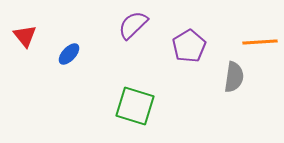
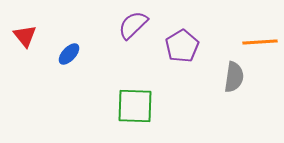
purple pentagon: moved 7 px left
green square: rotated 15 degrees counterclockwise
